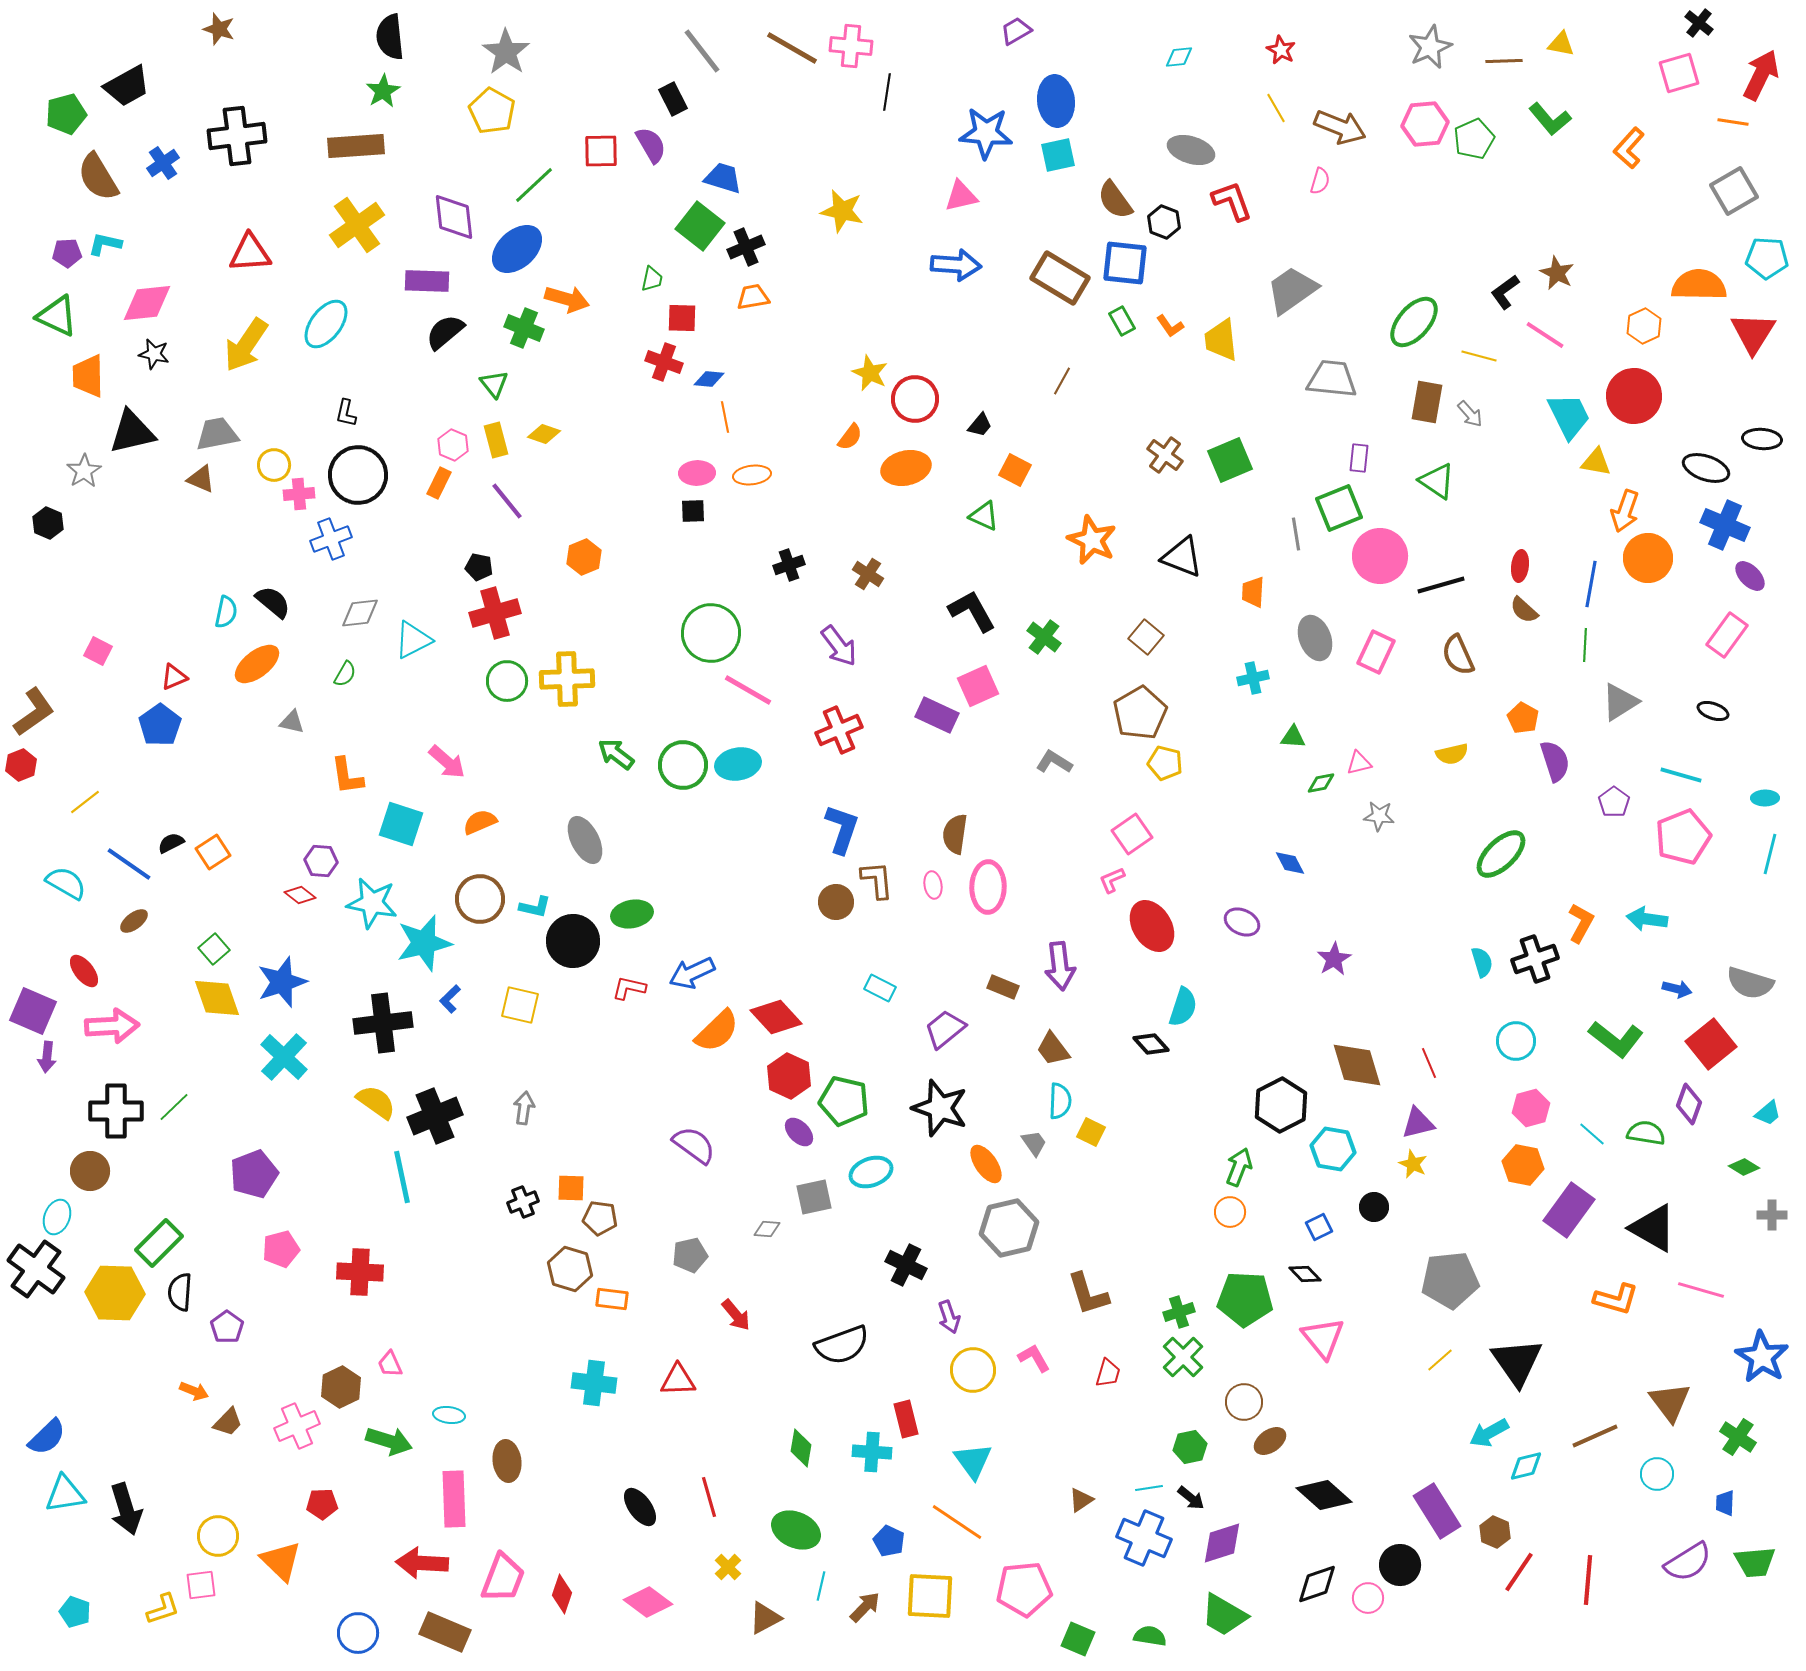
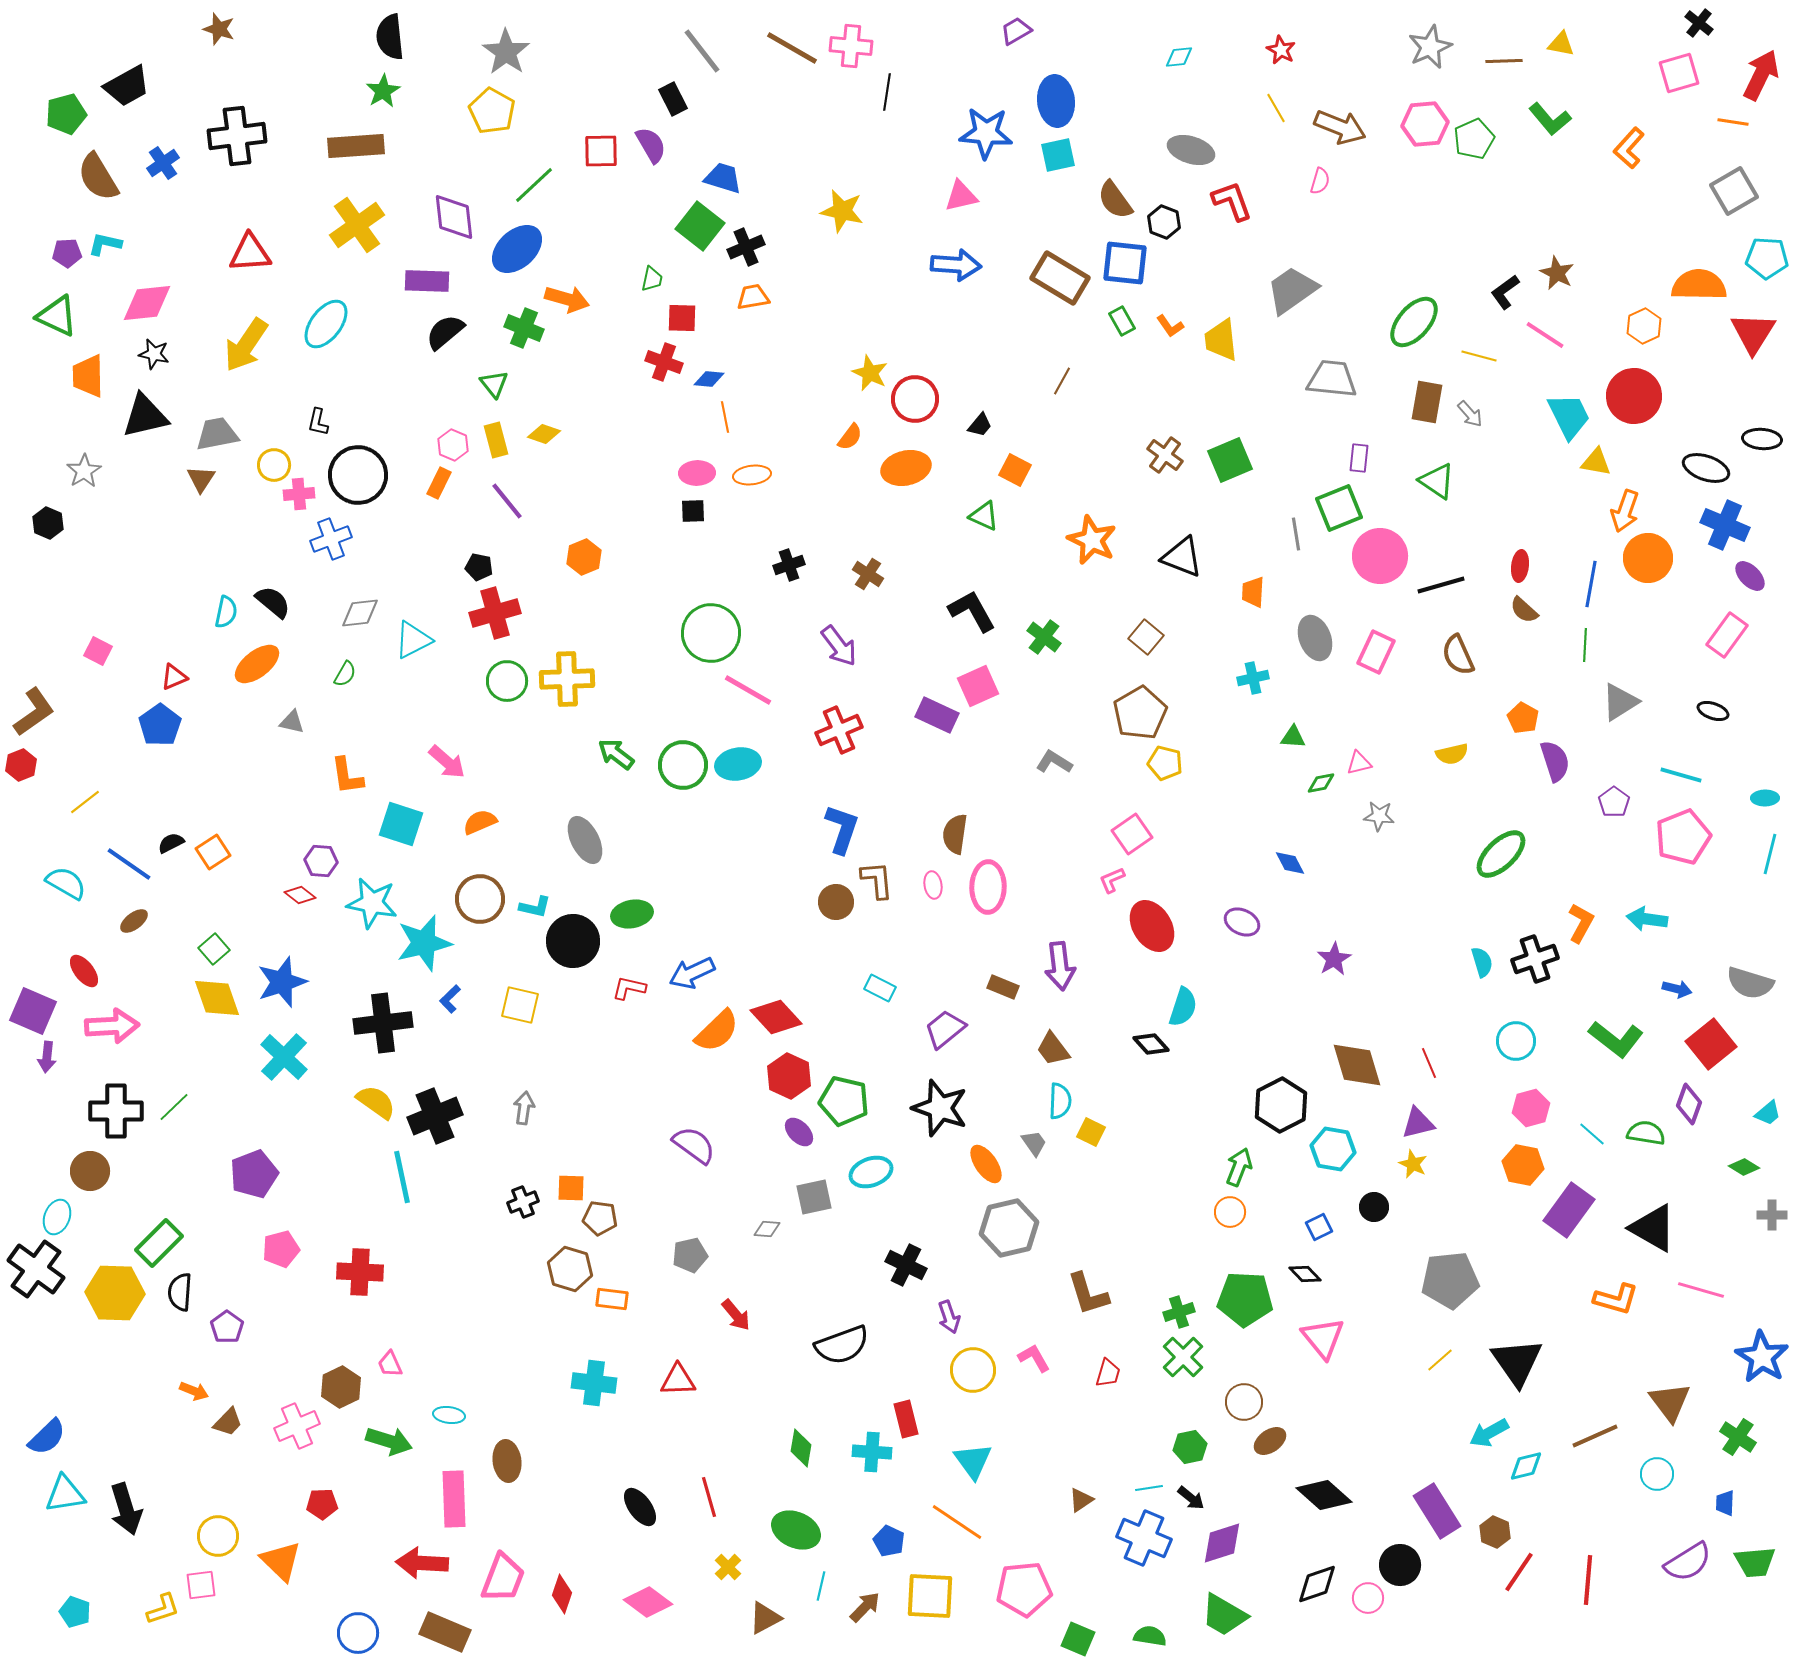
black L-shape at (346, 413): moved 28 px left, 9 px down
black triangle at (132, 432): moved 13 px right, 16 px up
brown triangle at (201, 479): rotated 40 degrees clockwise
